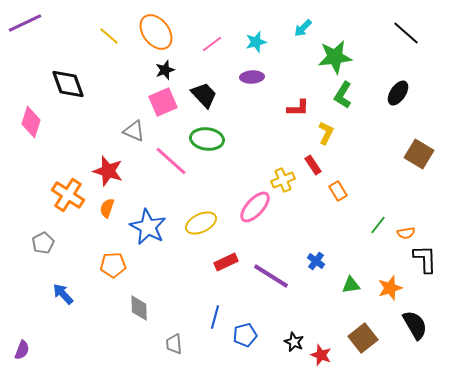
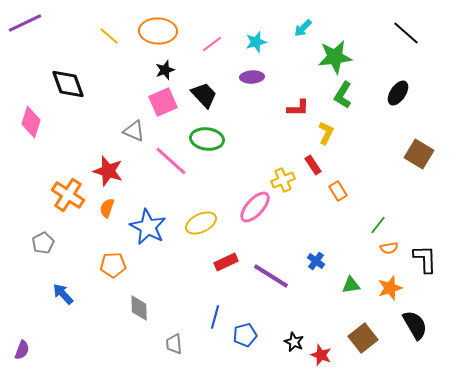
orange ellipse at (156, 32): moved 2 px right, 1 px up; rotated 51 degrees counterclockwise
orange semicircle at (406, 233): moved 17 px left, 15 px down
